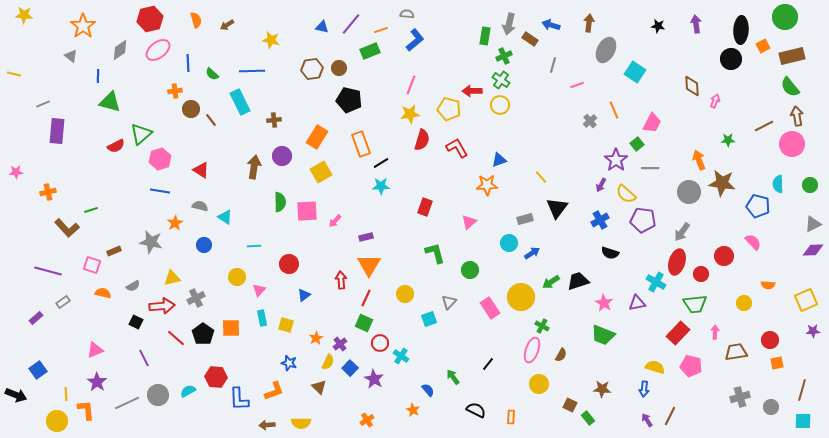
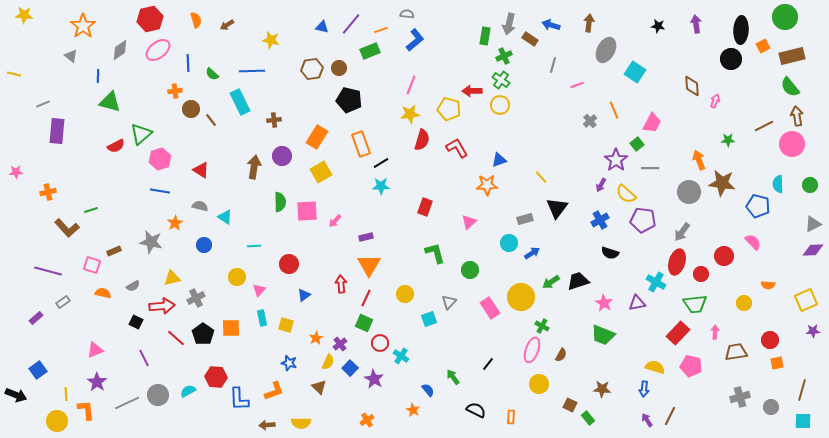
red arrow at (341, 280): moved 4 px down
